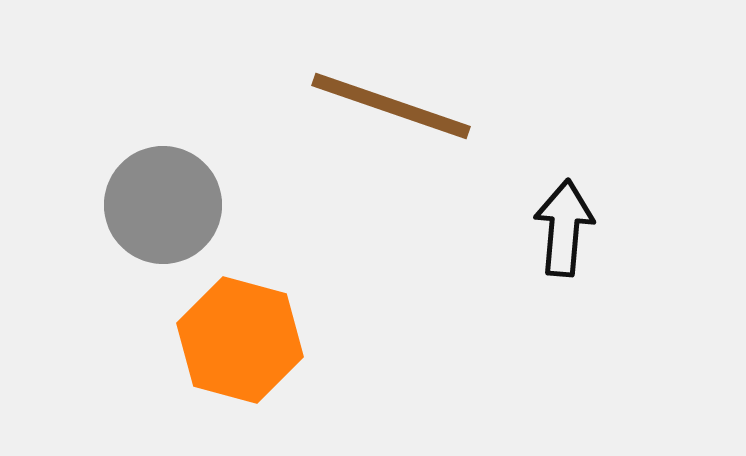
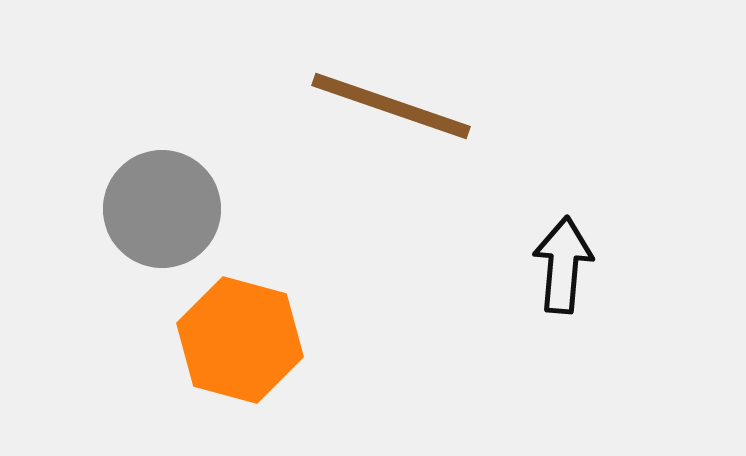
gray circle: moved 1 px left, 4 px down
black arrow: moved 1 px left, 37 px down
